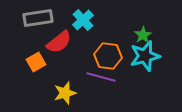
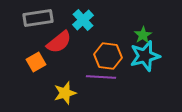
purple line: rotated 12 degrees counterclockwise
